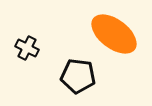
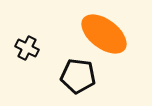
orange ellipse: moved 10 px left
